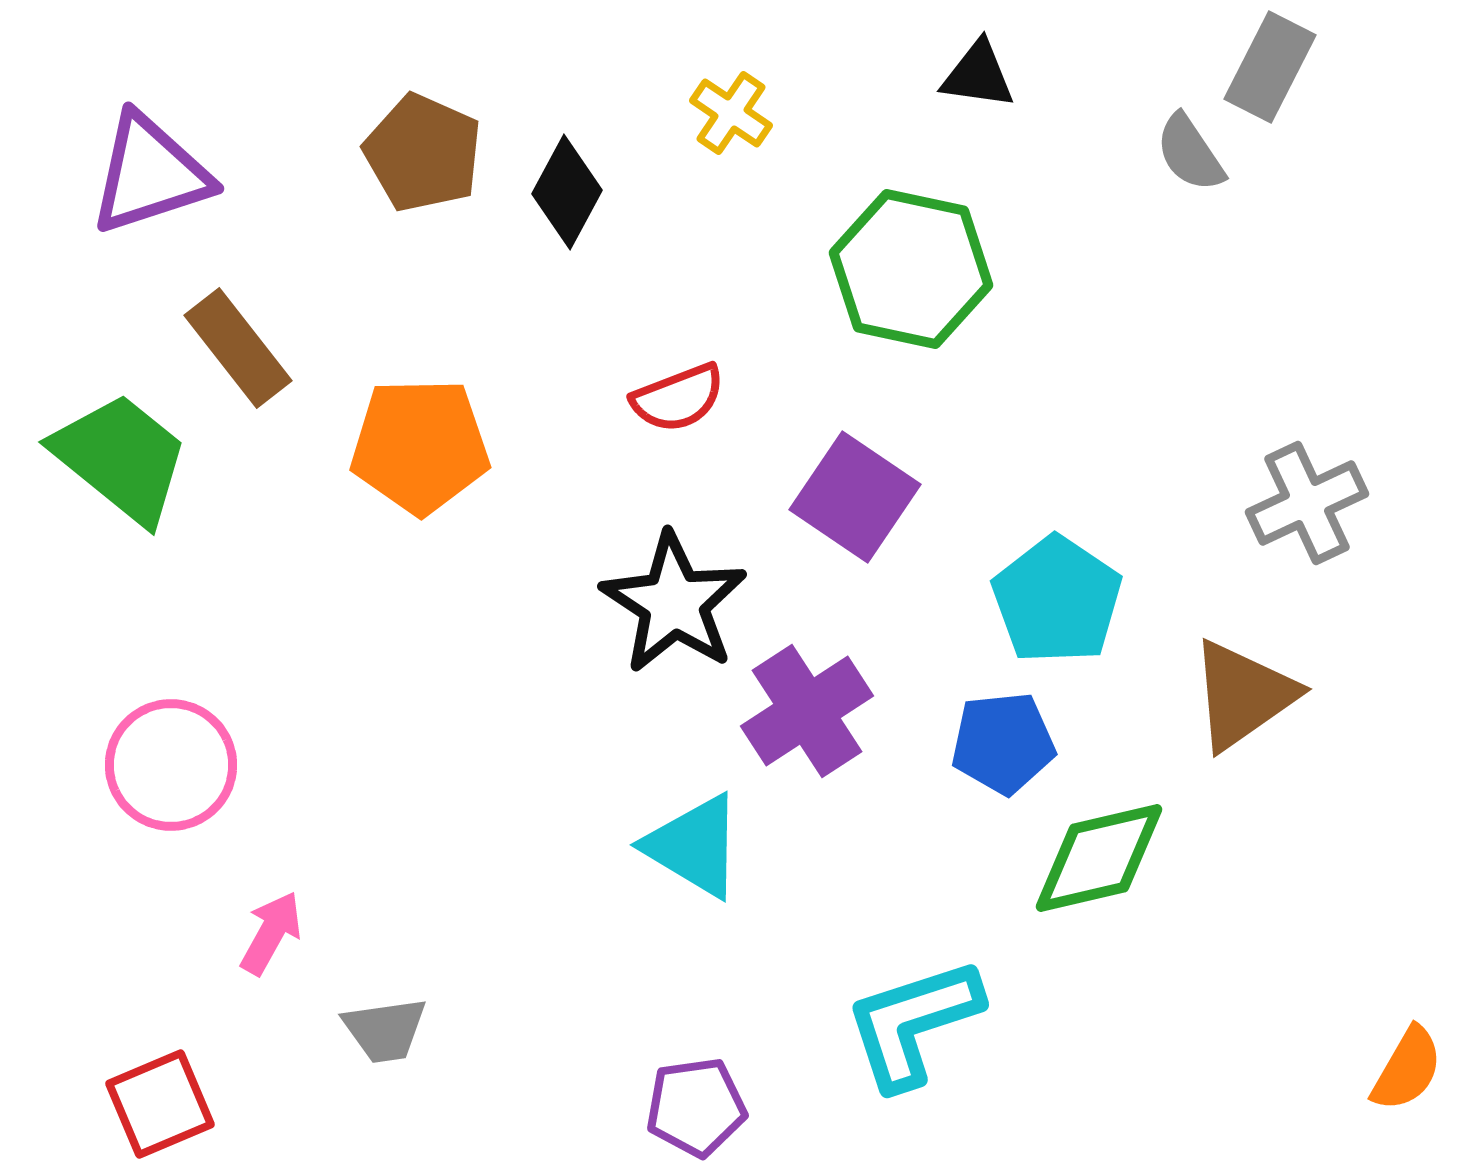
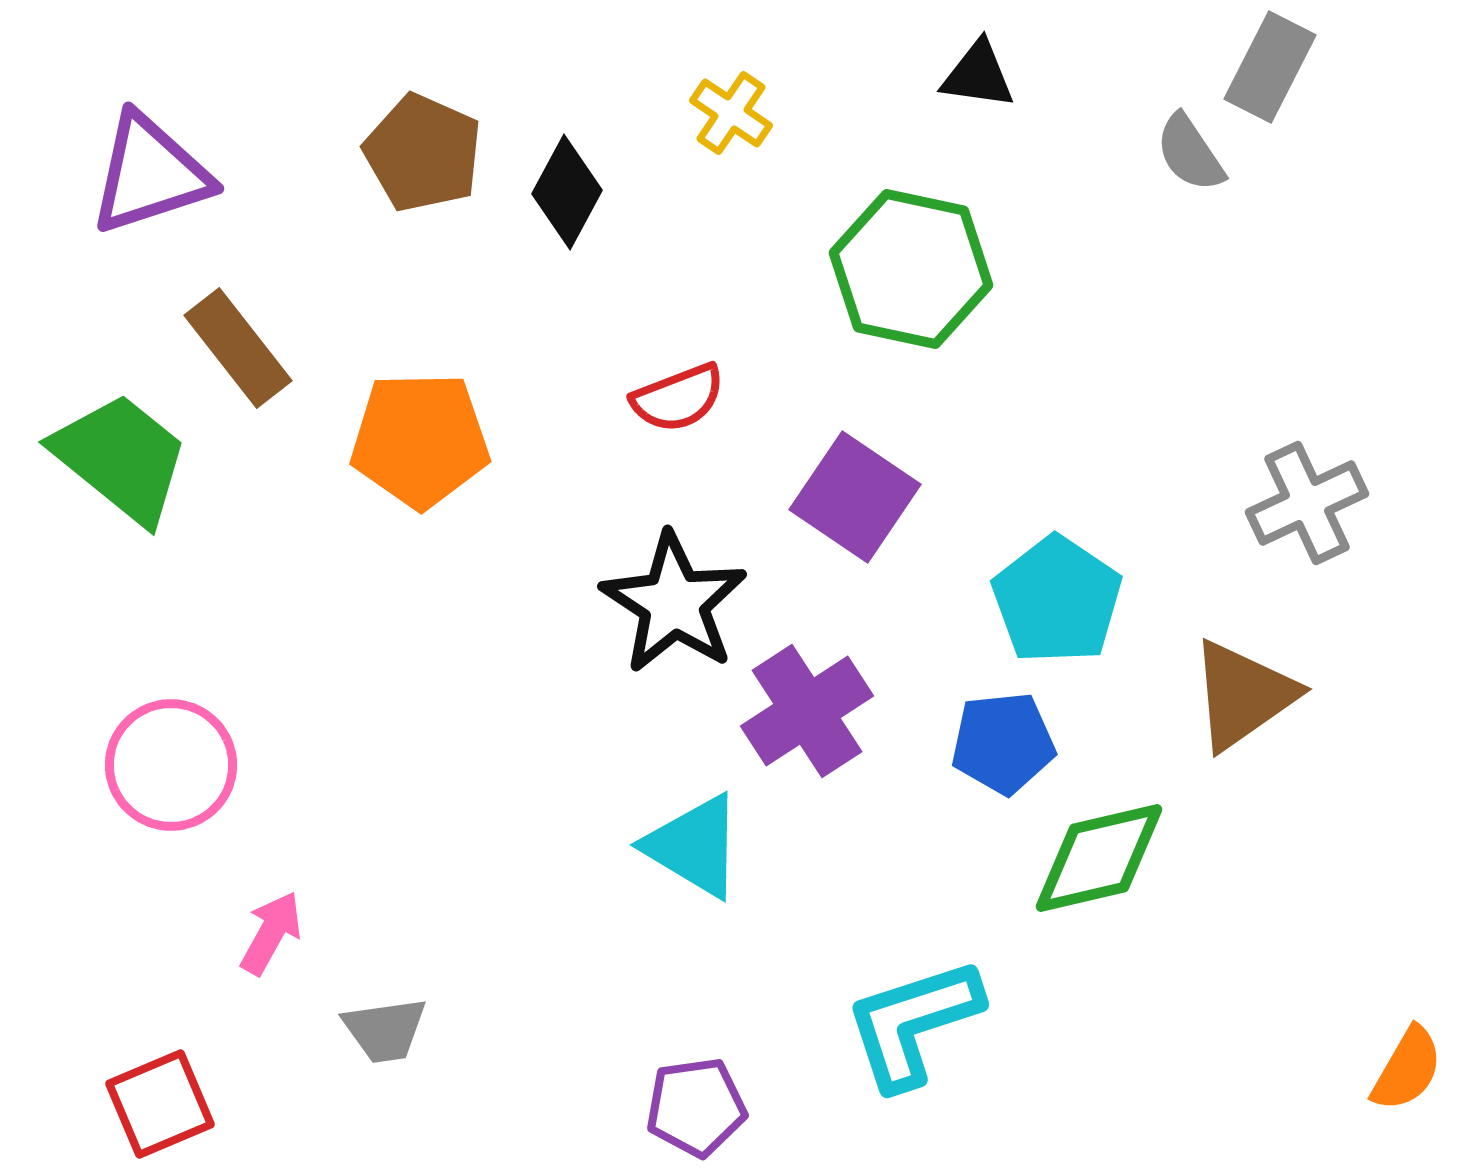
orange pentagon: moved 6 px up
